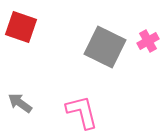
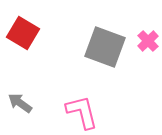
red square: moved 2 px right, 6 px down; rotated 12 degrees clockwise
pink cross: rotated 15 degrees counterclockwise
gray square: rotated 6 degrees counterclockwise
